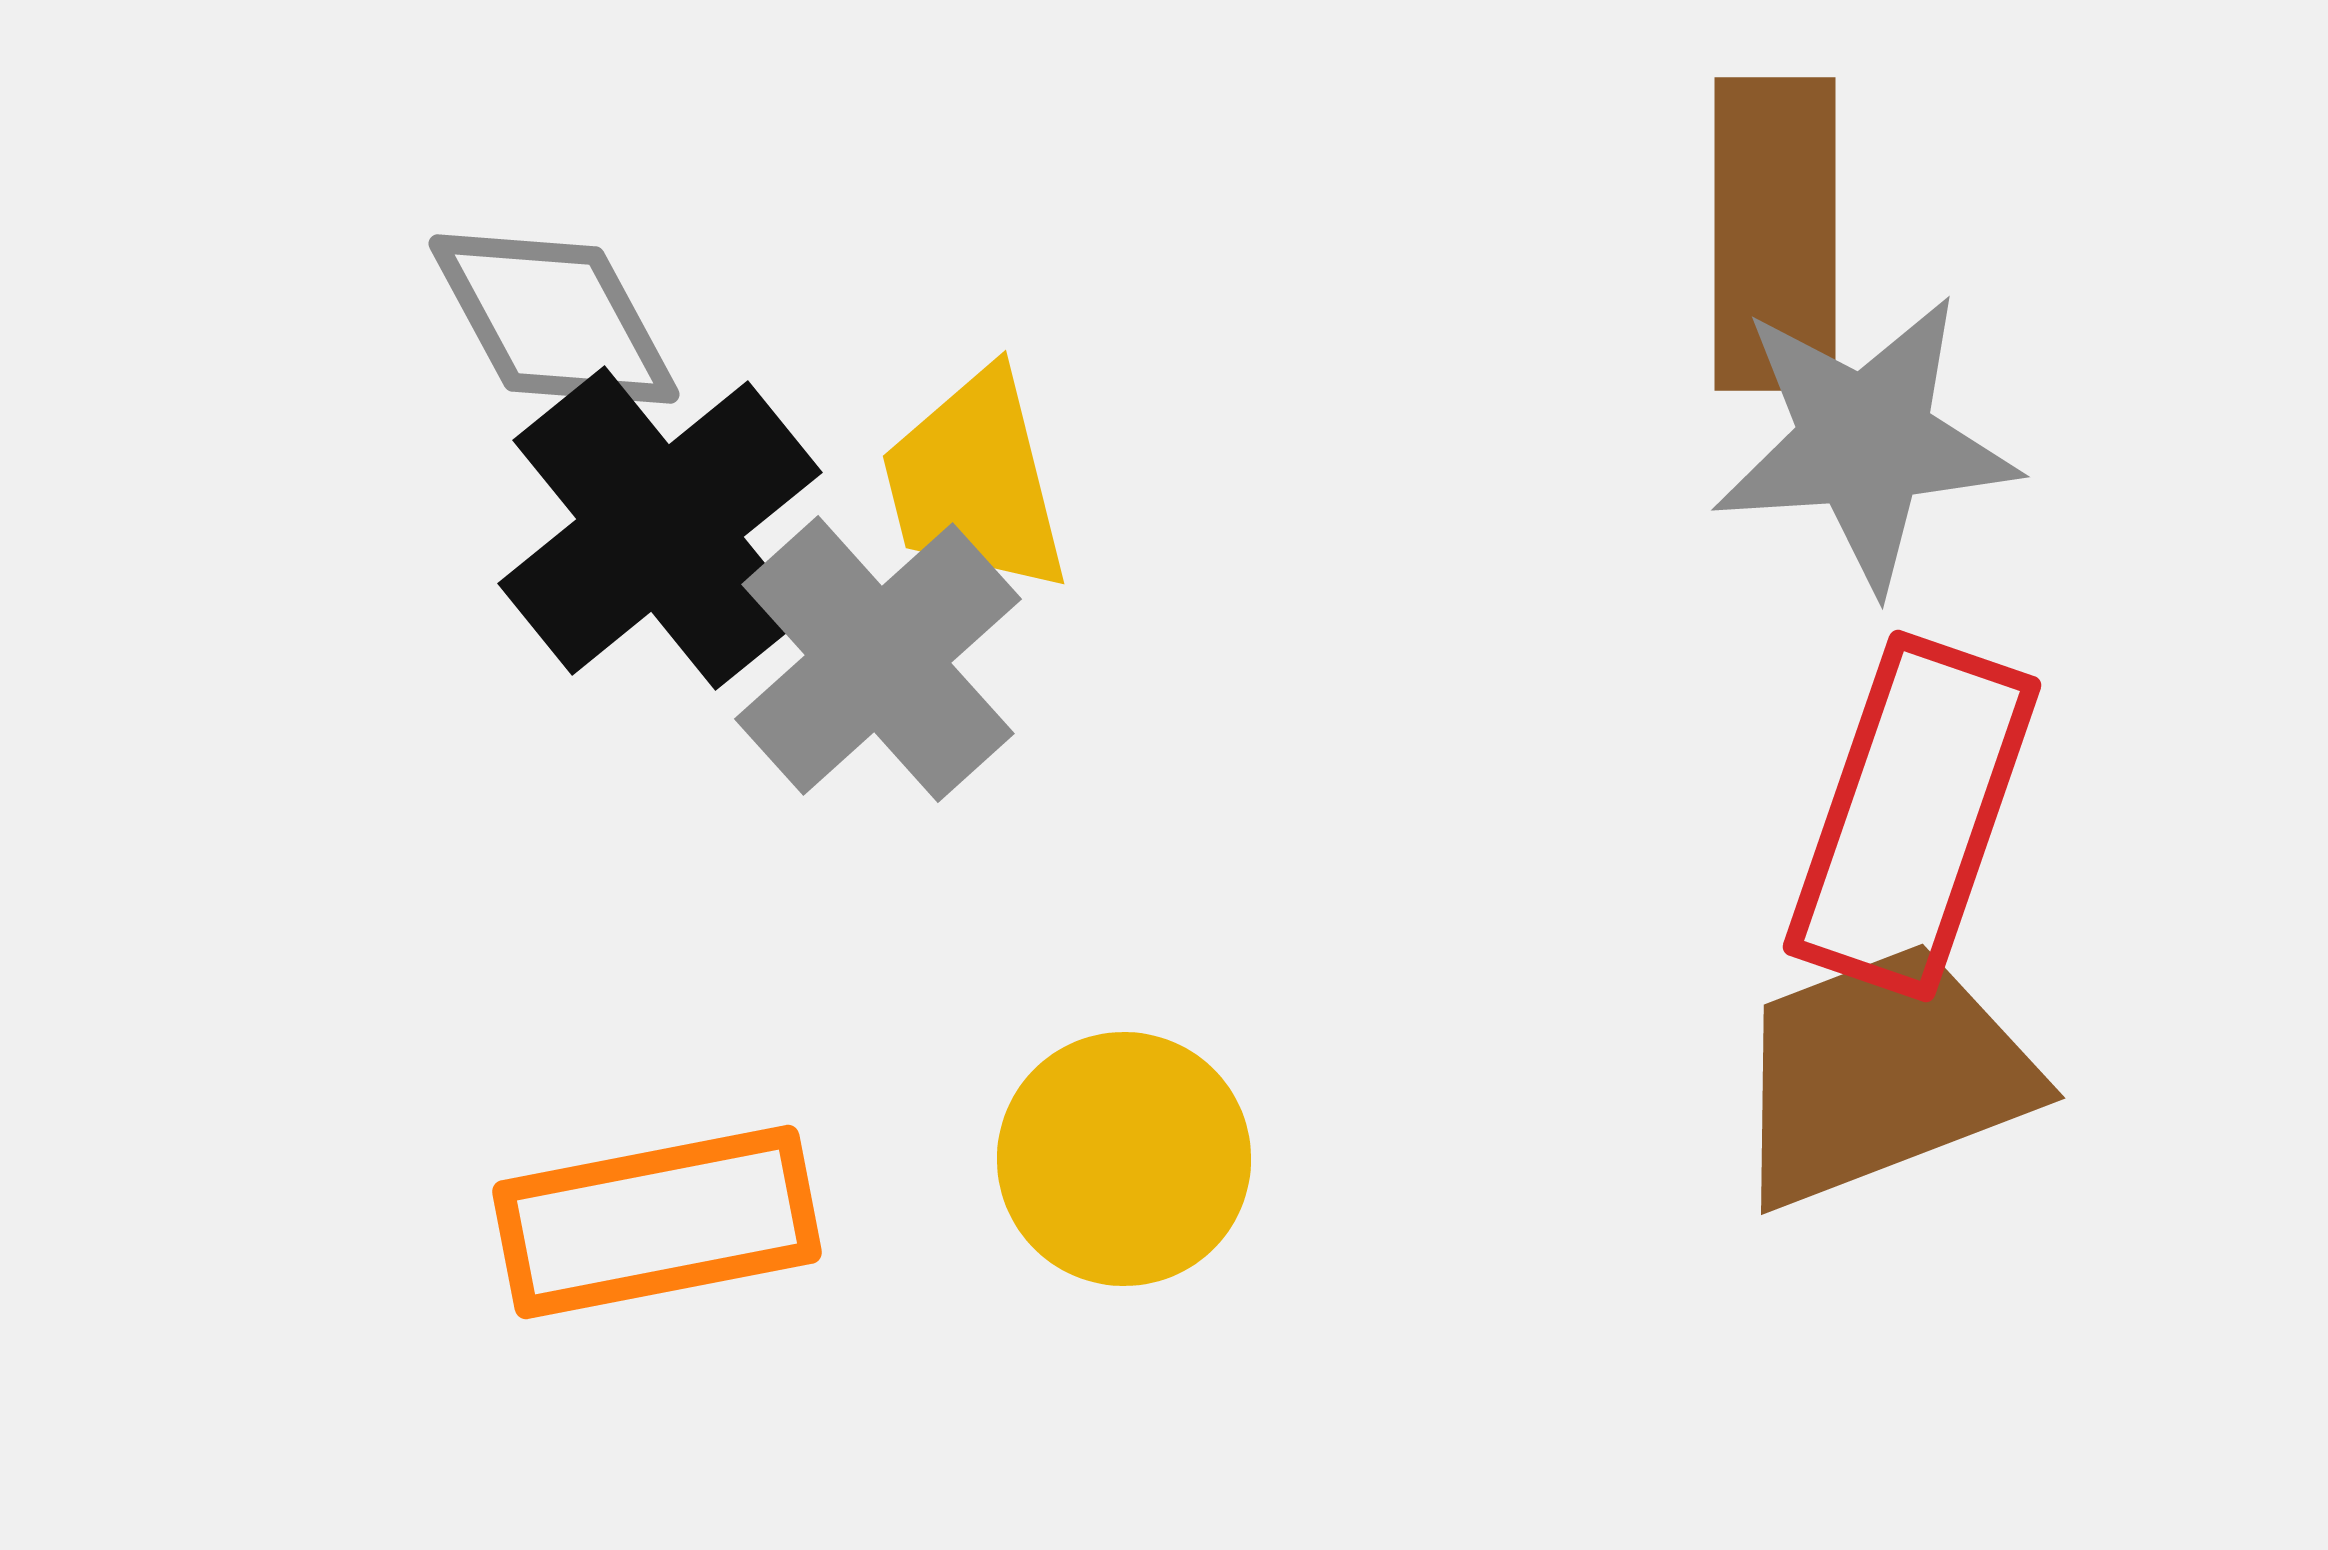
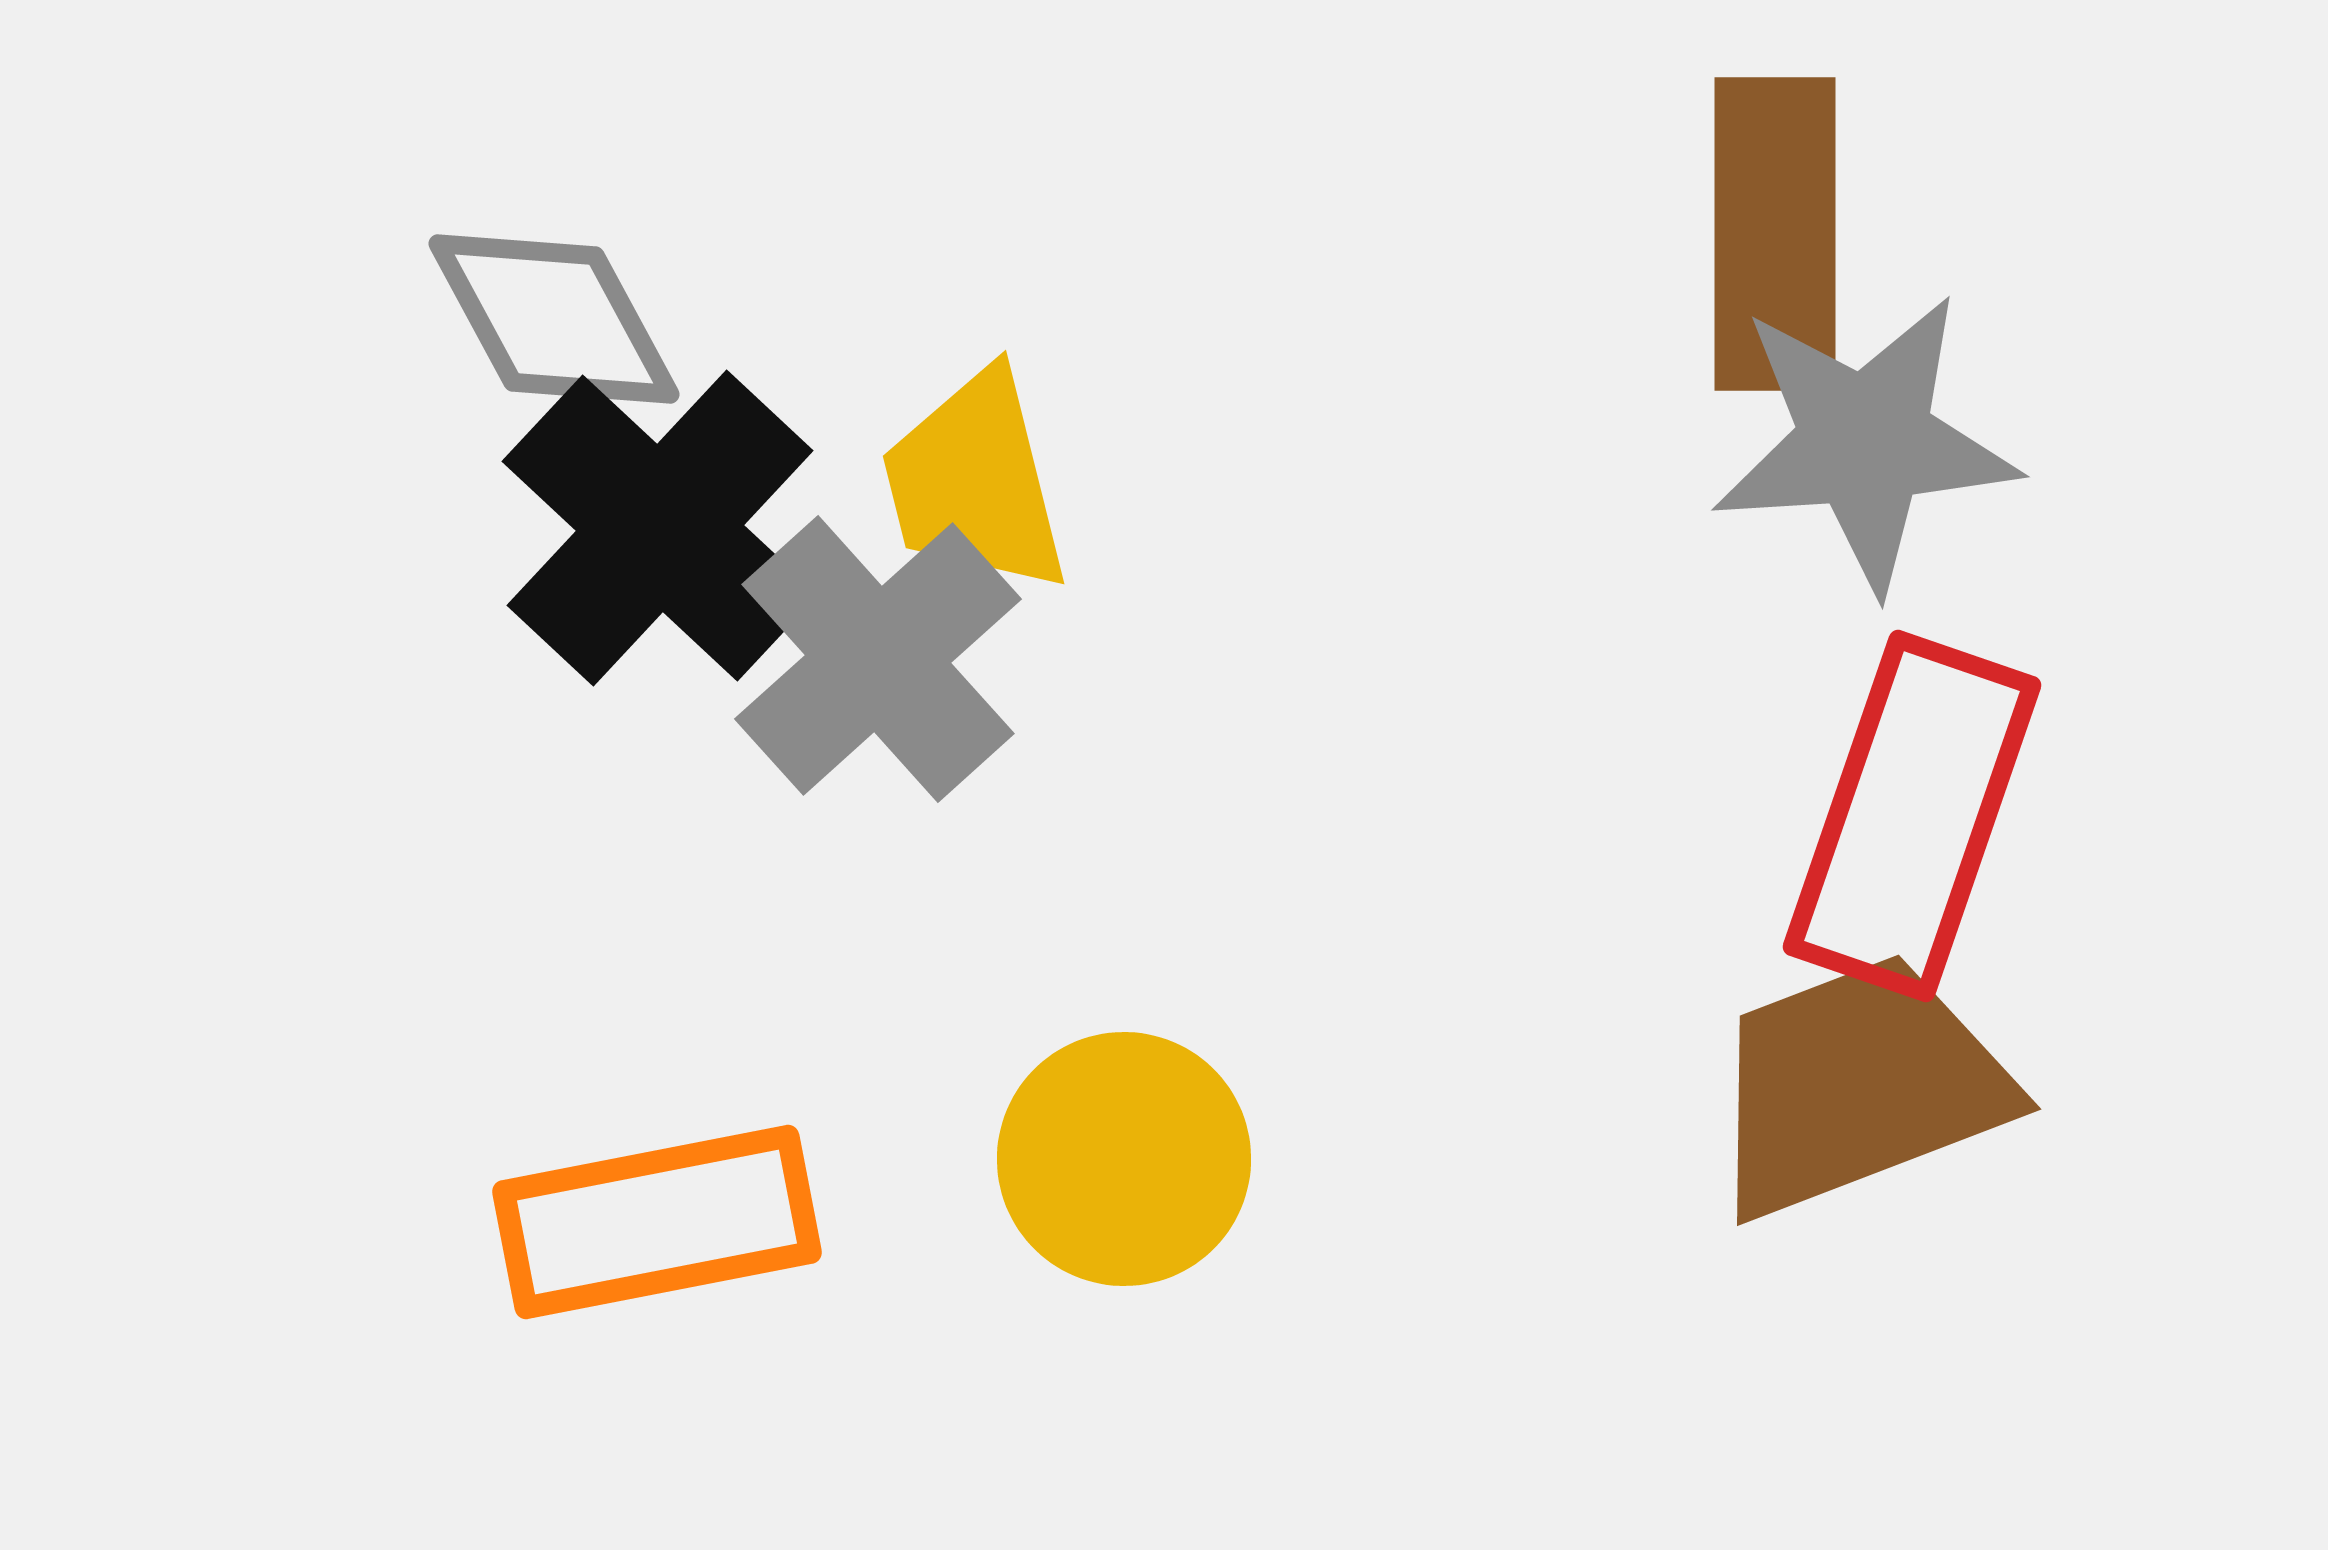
black cross: rotated 8 degrees counterclockwise
brown trapezoid: moved 24 px left, 11 px down
